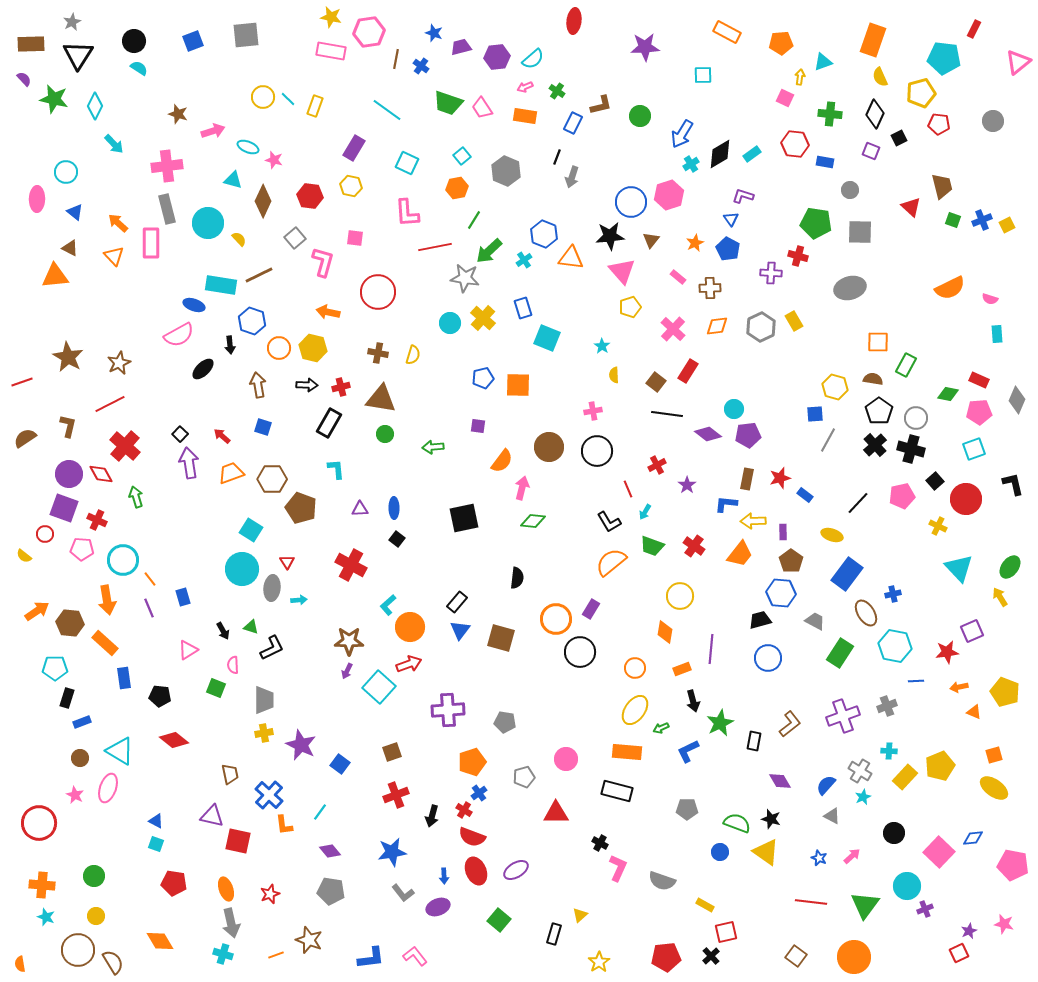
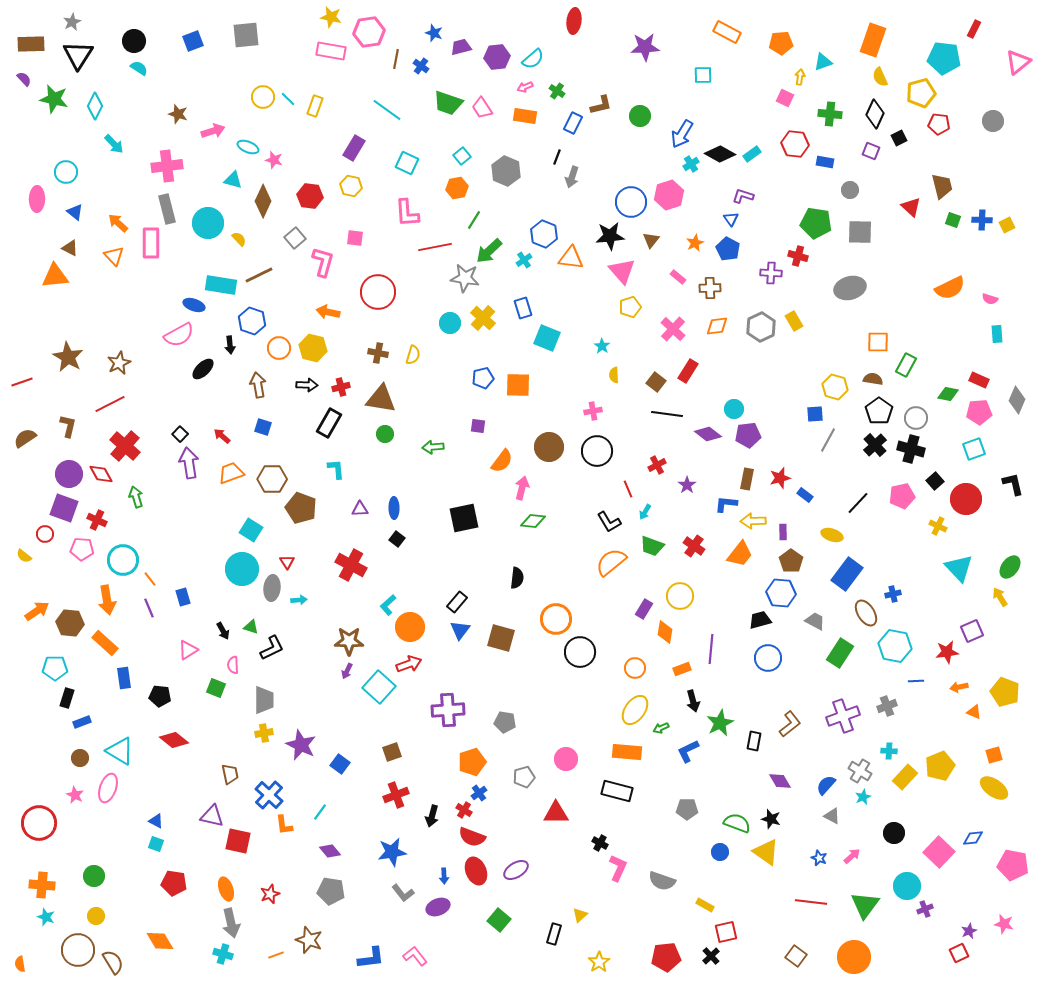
black diamond at (720, 154): rotated 60 degrees clockwise
blue cross at (982, 220): rotated 24 degrees clockwise
purple rectangle at (591, 609): moved 53 px right
